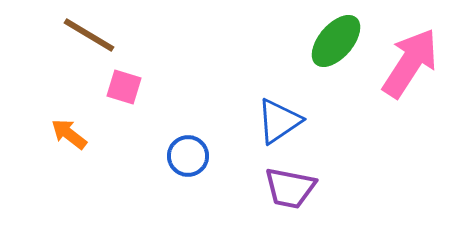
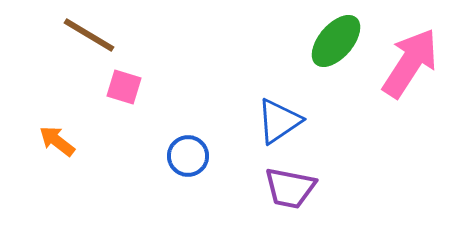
orange arrow: moved 12 px left, 7 px down
